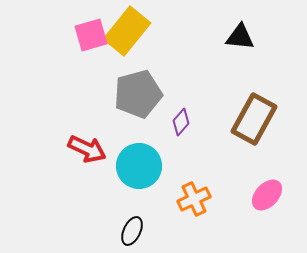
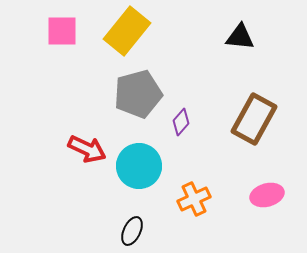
pink square: moved 29 px left, 4 px up; rotated 16 degrees clockwise
pink ellipse: rotated 32 degrees clockwise
